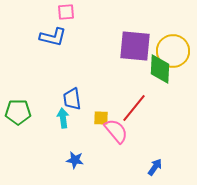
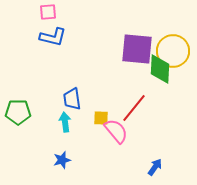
pink square: moved 18 px left
purple square: moved 2 px right, 3 px down
cyan arrow: moved 2 px right, 4 px down
blue star: moved 13 px left; rotated 24 degrees counterclockwise
